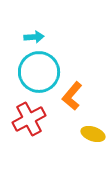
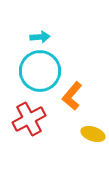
cyan arrow: moved 6 px right
cyan circle: moved 1 px right, 1 px up
